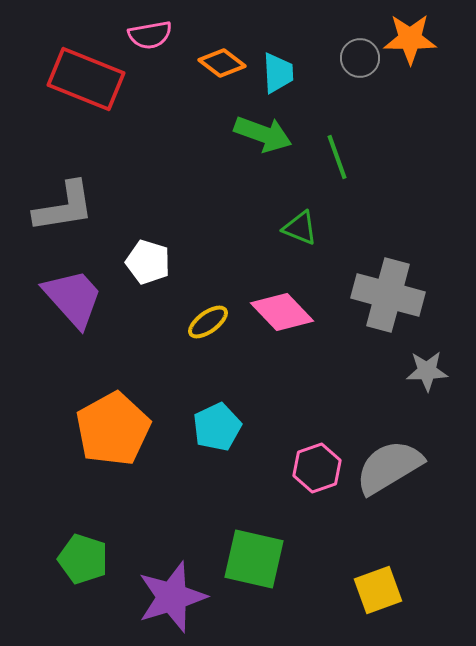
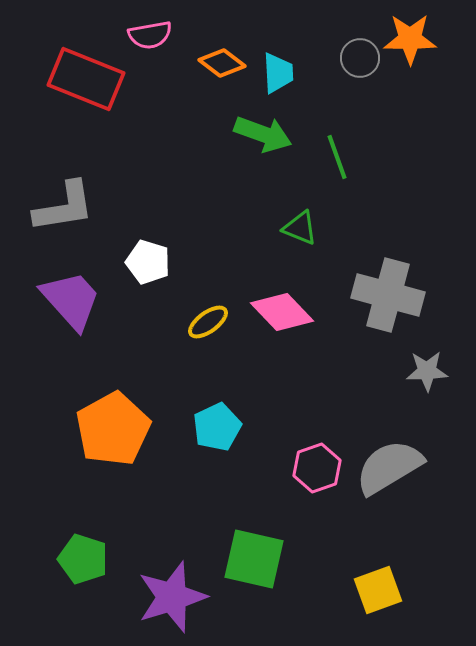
purple trapezoid: moved 2 px left, 2 px down
